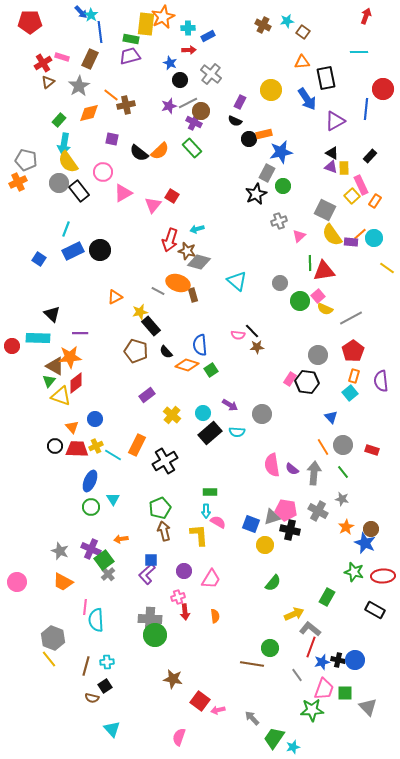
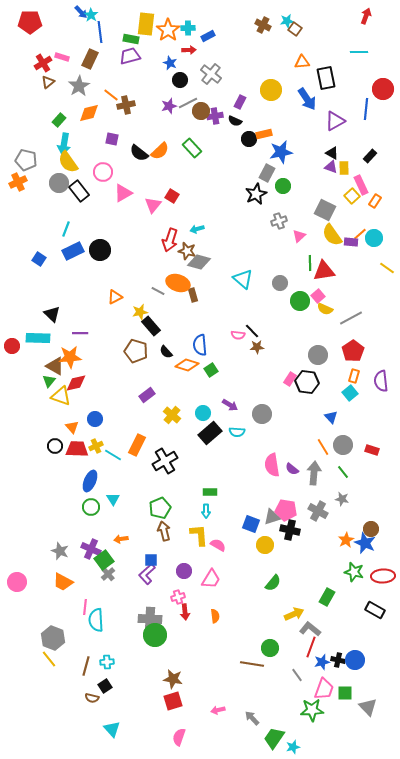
orange star at (163, 17): moved 5 px right, 13 px down; rotated 10 degrees counterclockwise
brown square at (303, 32): moved 8 px left, 3 px up
purple cross at (194, 122): moved 21 px right, 6 px up; rotated 35 degrees counterclockwise
cyan triangle at (237, 281): moved 6 px right, 2 px up
red diamond at (76, 383): rotated 25 degrees clockwise
pink semicircle at (218, 522): moved 23 px down
orange star at (346, 527): moved 13 px down
red square at (200, 701): moved 27 px left; rotated 36 degrees clockwise
